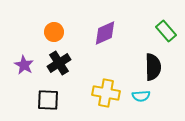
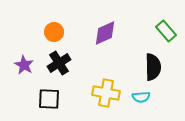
cyan semicircle: moved 1 px down
black square: moved 1 px right, 1 px up
